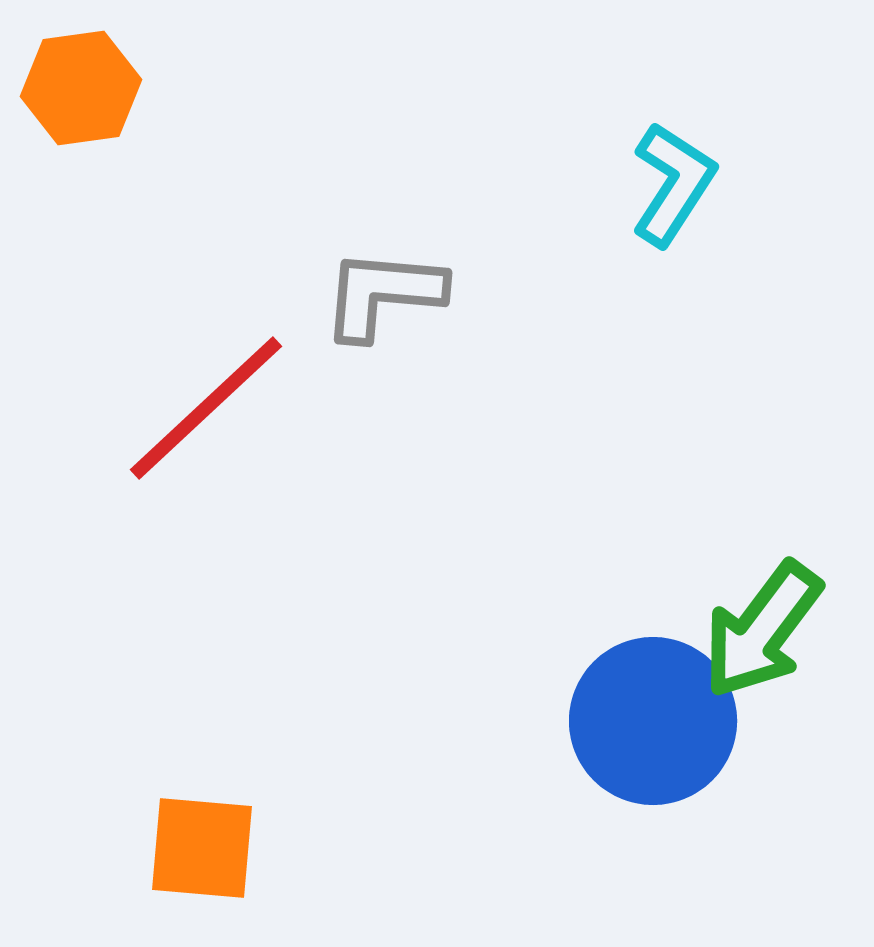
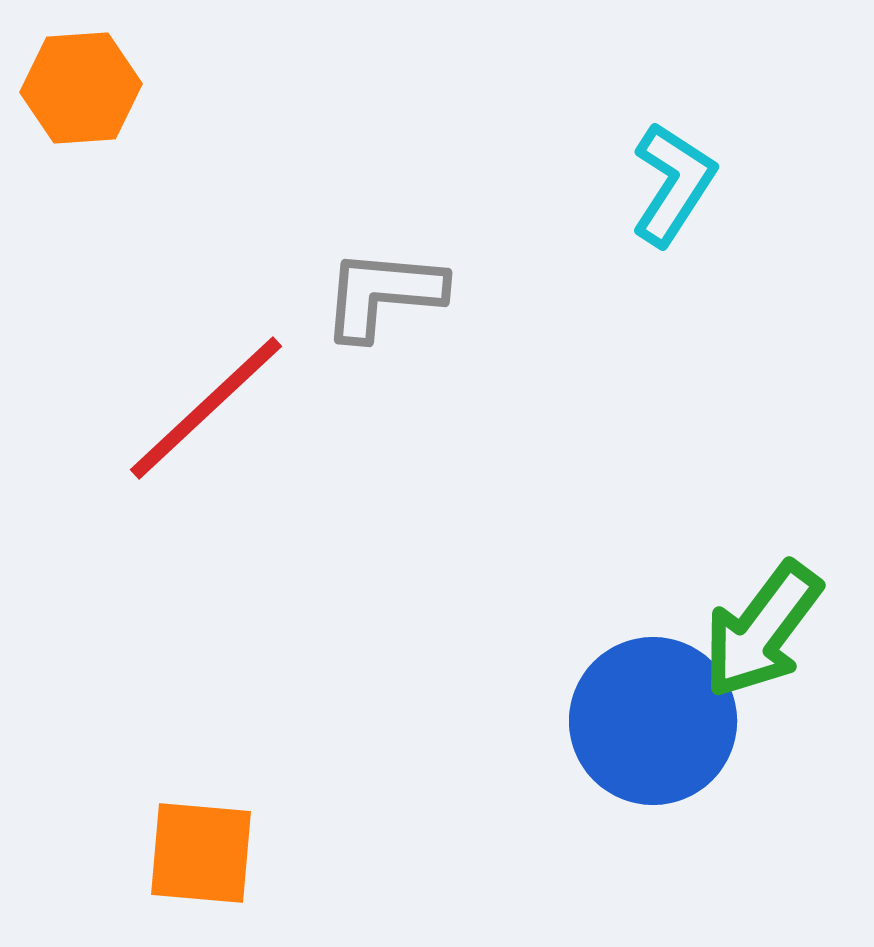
orange hexagon: rotated 4 degrees clockwise
orange square: moved 1 px left, 5 px down
